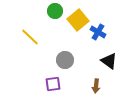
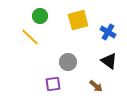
green circle: moved 15 px left, 5 px down
yellow square: rotated 25 degrees clockwise
blue cross: moved 10 px right
gray circle: moved 3 px right, 2 px down
brown arrow: rotated 56 degrees counterclockwise
